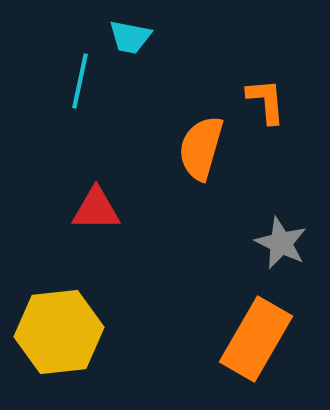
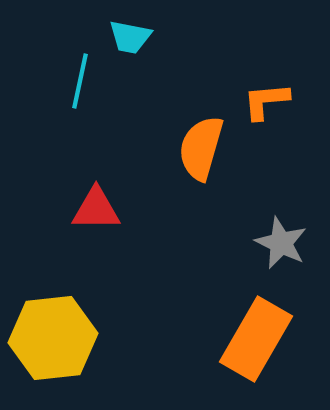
orange L-shape: rotated 90 degrees counterclockwise
yellow hexagon: moved 6 px left, 6 px down
